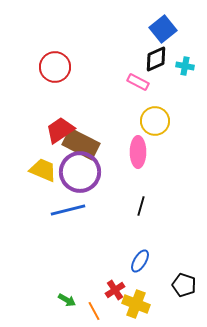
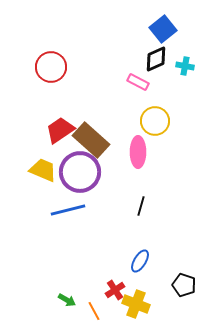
red circle: moved 4 px left
brown rectangle: moved 10 px right, 4 px up; rotated 15 degrees clockwise
